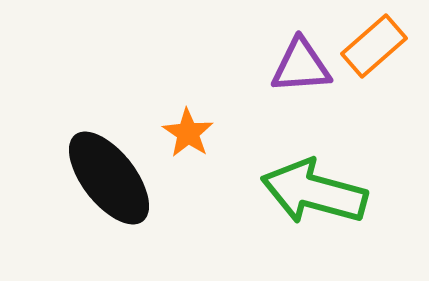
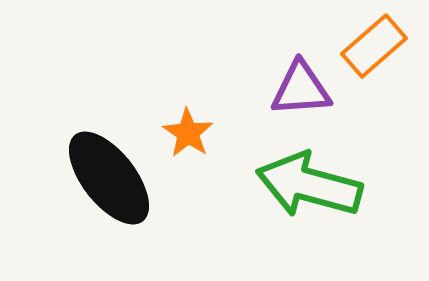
purple triangle: moved 23 px down
green arrow: moved 5 px left, 7 px up
